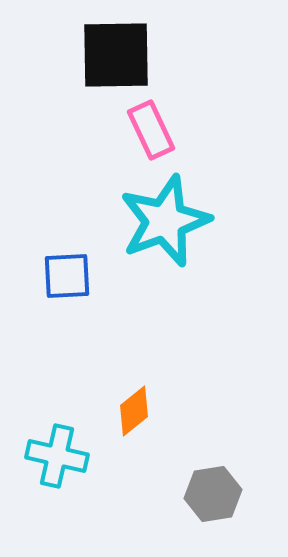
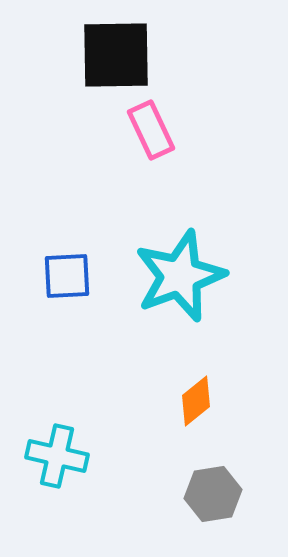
cyan star: moved 15 px right, 55 px down
orange diamond: moved 62 px right, 10 px up
